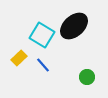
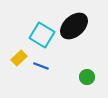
blue line: moved 2 px left, 1 px down; rotated 28 degrees counterclockwise
